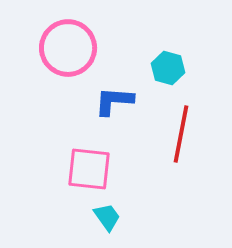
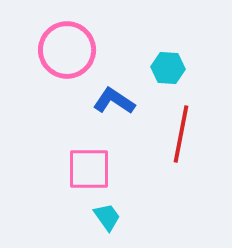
pink circle: moved 1 px left, 2 px down
cyan hexagon: rotated 12 degrees counterclockwise
blue L-shape: rotated 30 degrees clockwise
pink square: rotated 6 degrees counterclockwise
